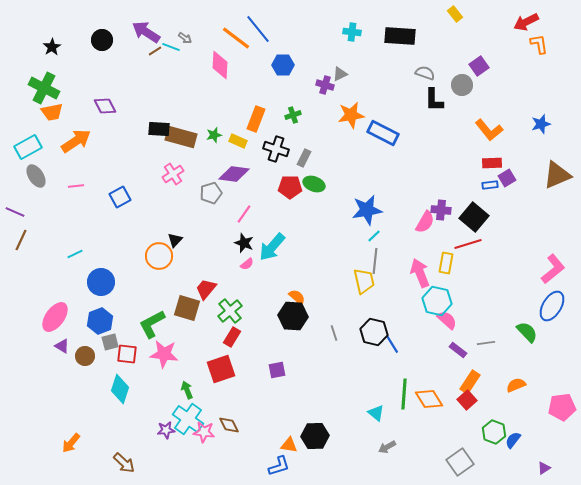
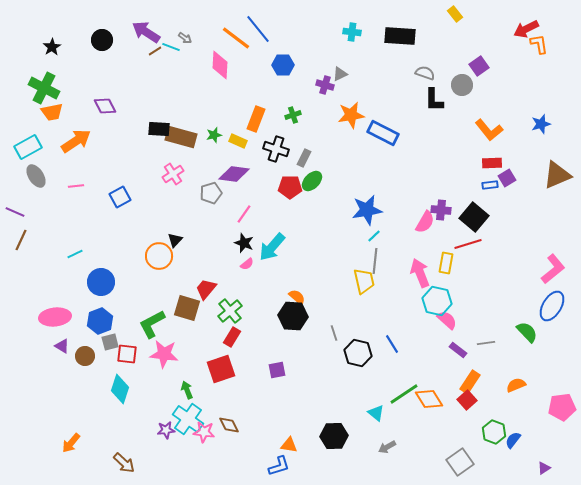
red arrow at (526, 22): moved 7 px down
green ellipse at (314, 184): moved 2 px left, 3 px up; rotated 65 degrees counterclockwise
pink ellipse at (55, 317): rotated 48 degrees clockwise
black hexagon at (374, 332): moved 16 px left, 21 px down
green line at (404, 394): rotated 52 degrees clockwise
black hexagon at (315, 436): moved 19 px right
